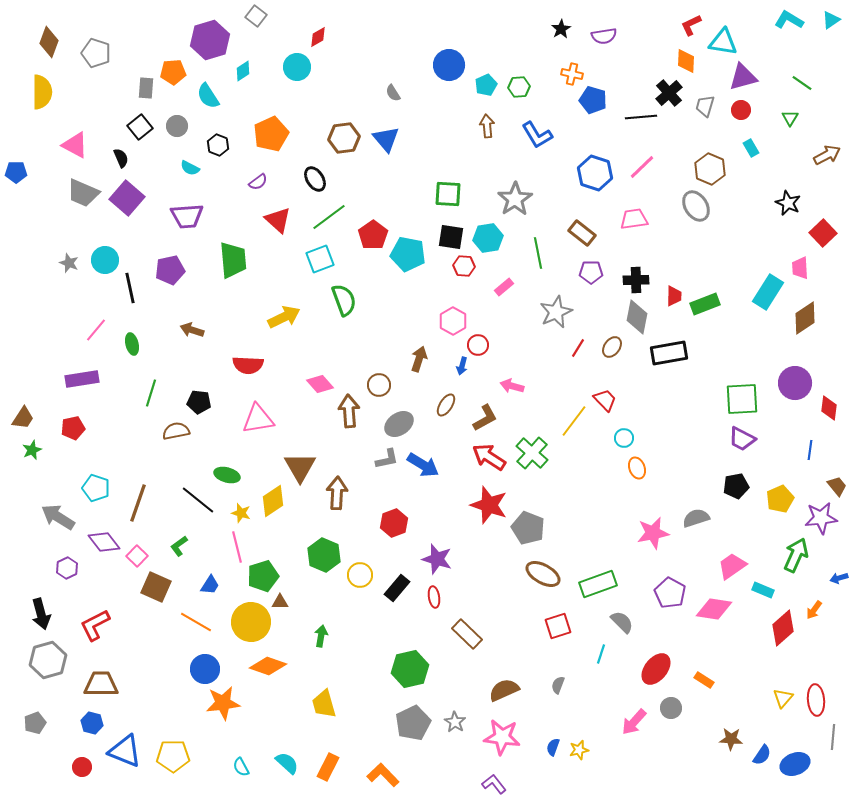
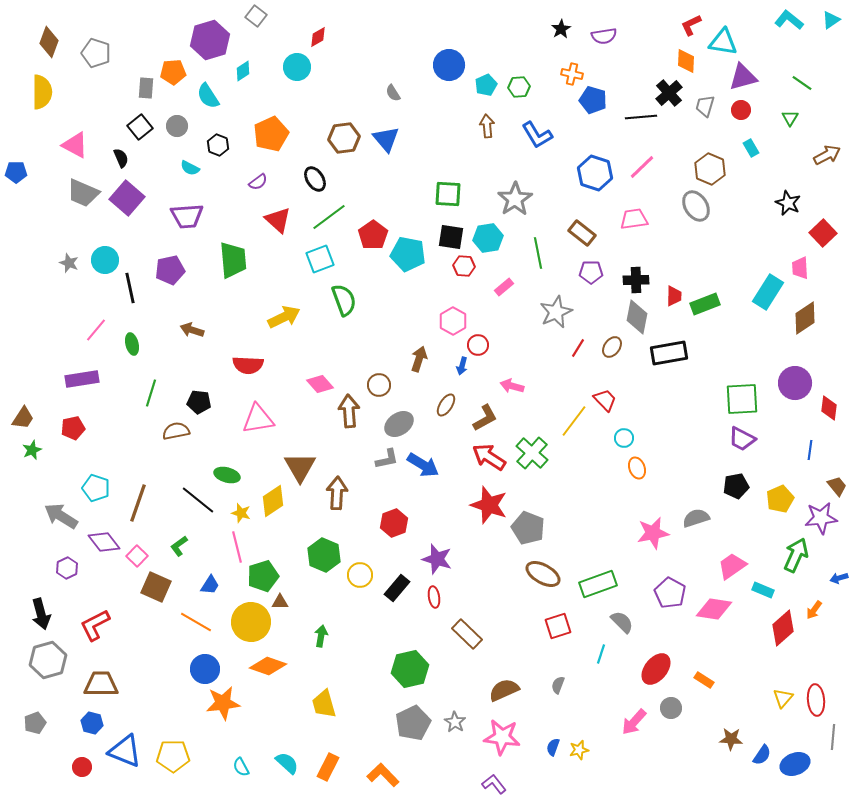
cyan L-shape at (789, 20): rotated 8 degrees clockwise
gray arrow at (58, 517): moved 3 px right, 1 px up
